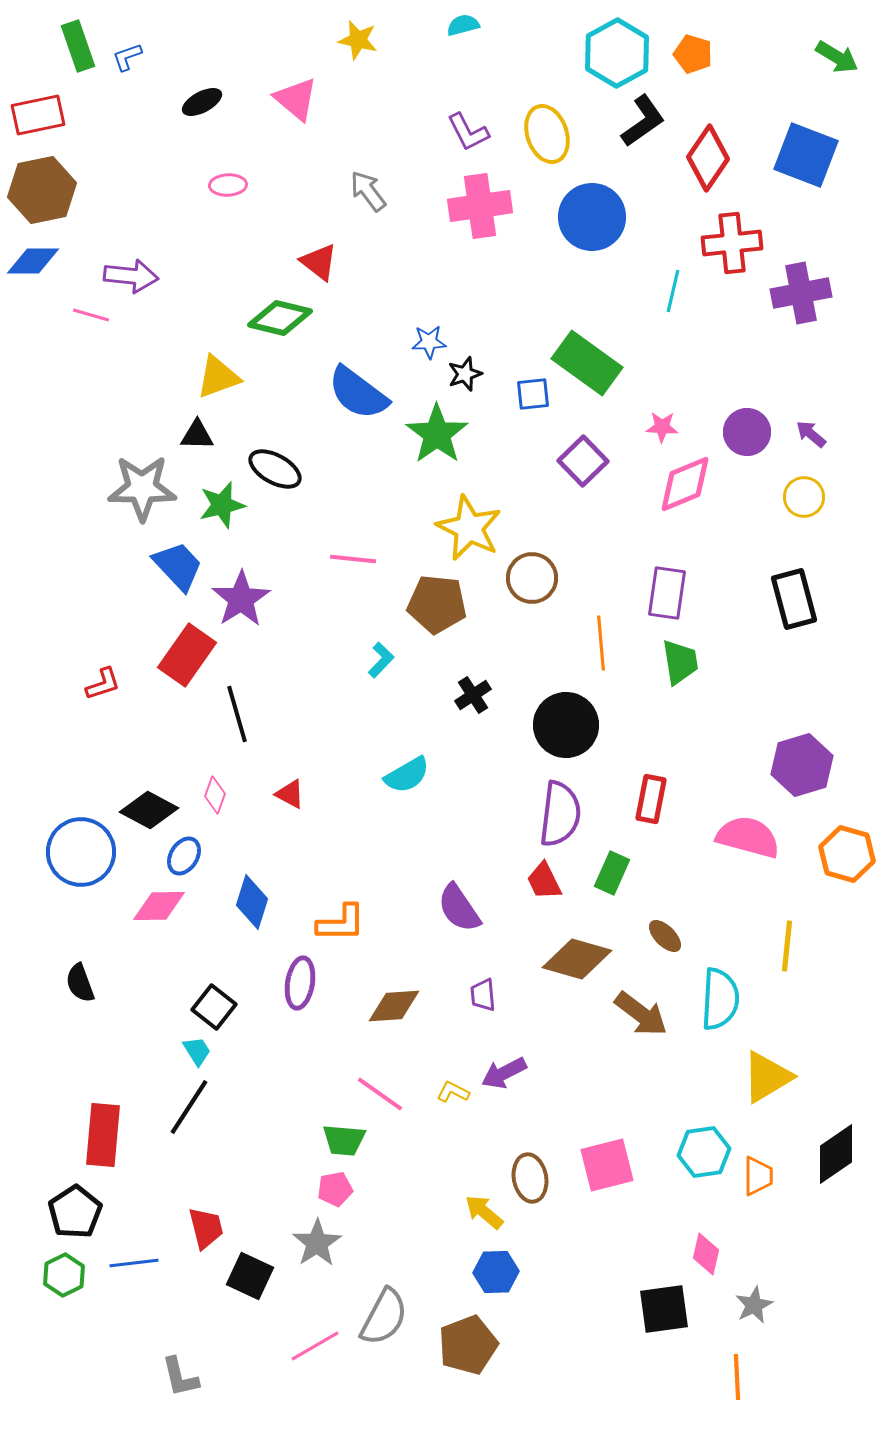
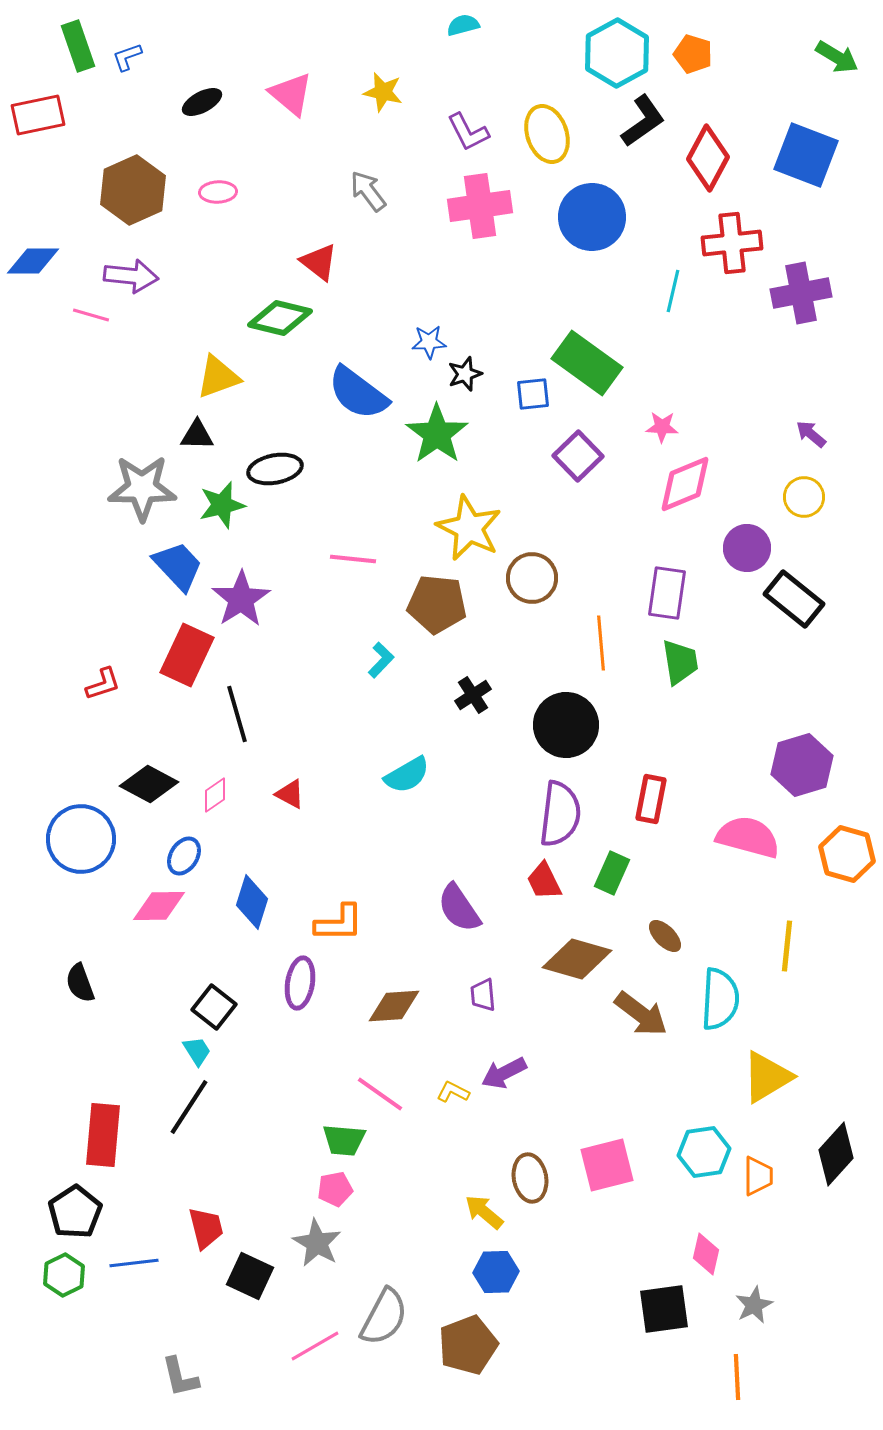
yellow star at (358, 40): moved 25 px right, 52 px down
pink triangle at (296, 99): moved 5 px left, 5 px up
red diamond at (708, 158): rotated 6 degrees counterclockwise
pink ellipse at (228, 185): moved 10 px left, 7 px down
brown hexagon at (42, 190): moved 91 px right; rotated 12 degrees counterclockwise
purple circle at (747, 432): moved 116 px down
purple square at (583, 461): moved 5 px left, 5 px up
black ellipse at (275, 469): rotated 40 degrees counterclockwise
black rectangle at (794, 599): rotated 36 degrees counterclockwise
red rectangle at (187, 655): rotated 10 degrees counterclockwise
pink diamond at (215, 795): rotated 36 degrees clockwise
black diamond at (149, 810): moved 26 px up
blue circle at (81, 852): moved 13 px up
orange L-shape at (341, 923): moved 2 px left
black diamond at (836, 1154): rotated 14 degrees counterclockwise
gray star at (317, 1243): rotated 9 degrees counterclockwise
